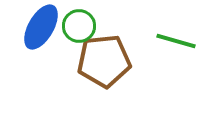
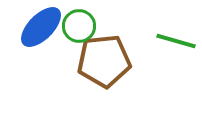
blue ellipse: rotated 15 degrees clockwise
